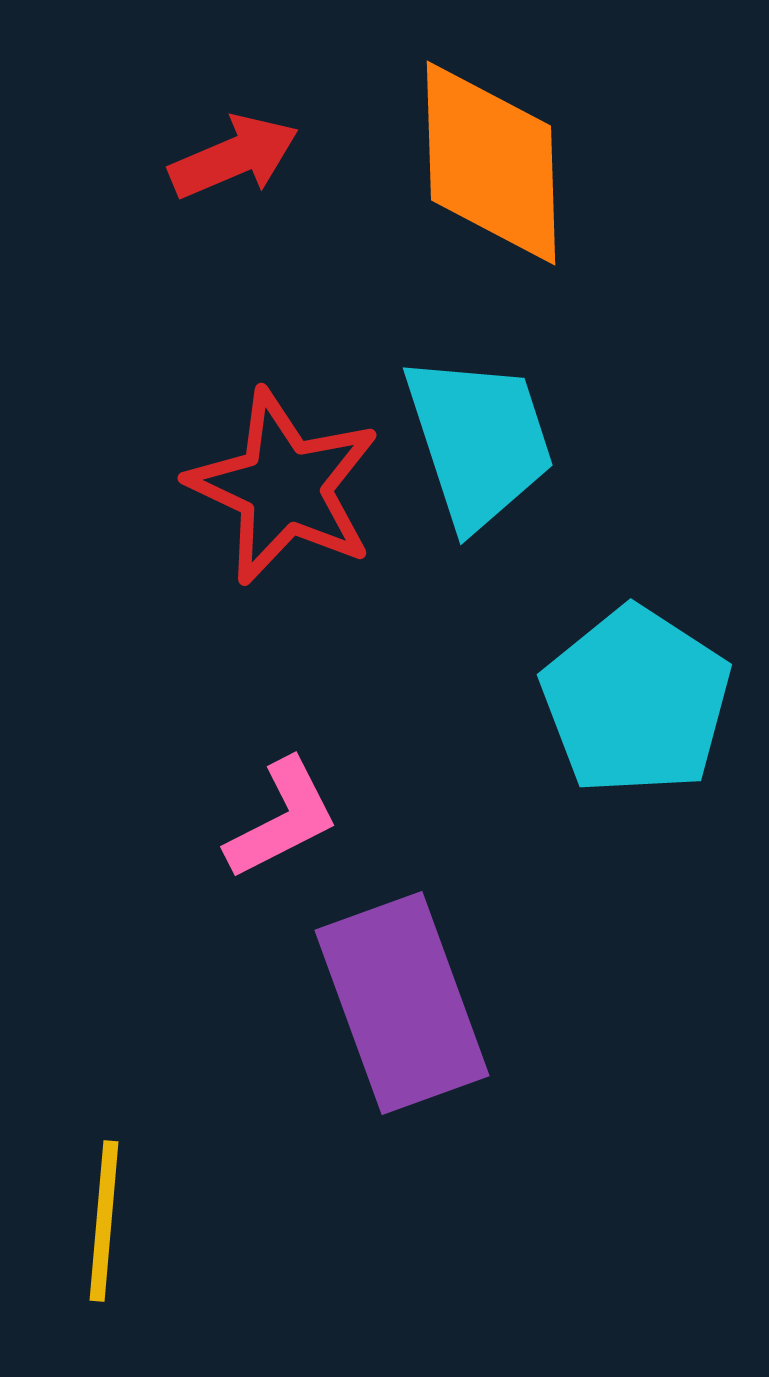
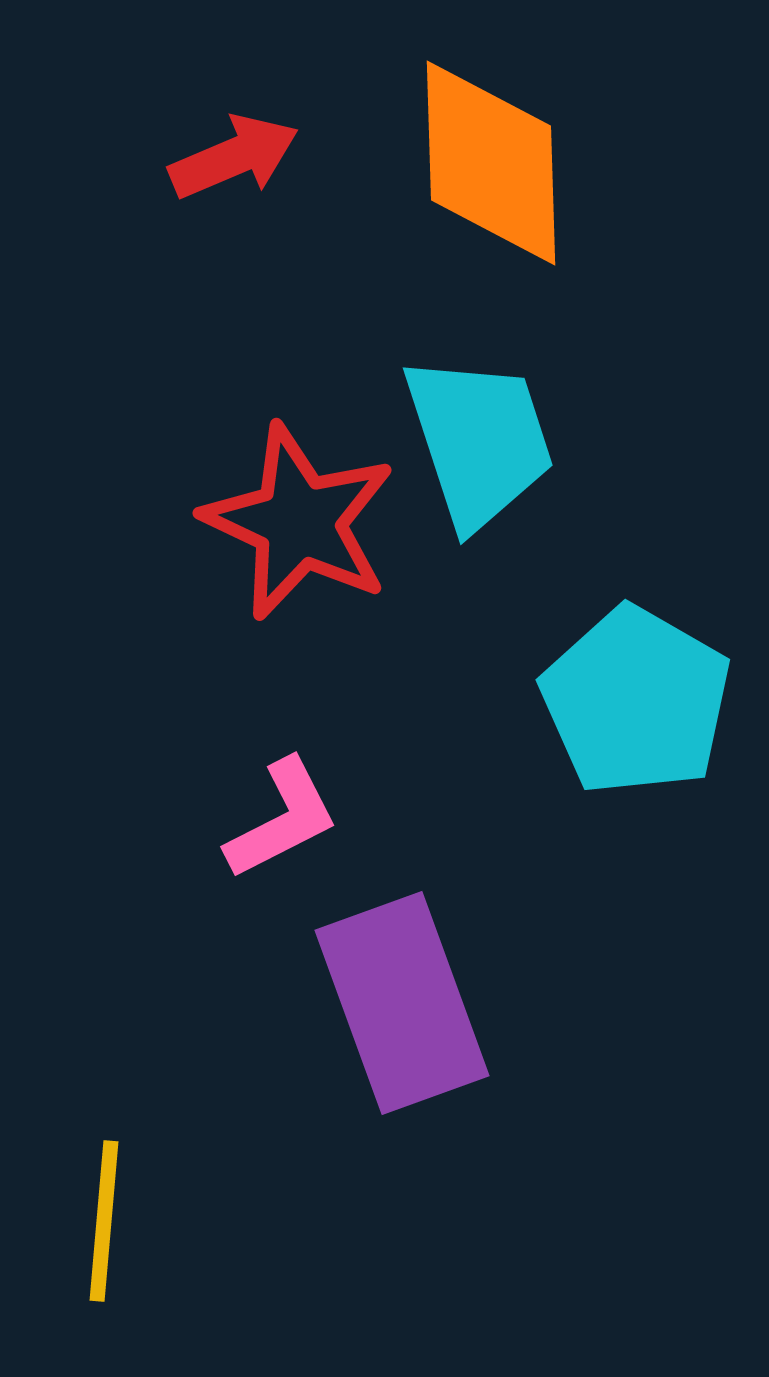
red star: moved 15 px right, 35 px down
cyan pentagon: rotated 3 degrees counterclockwise
